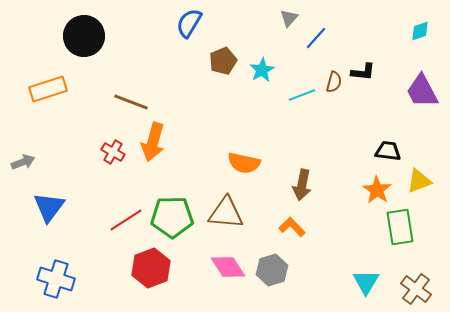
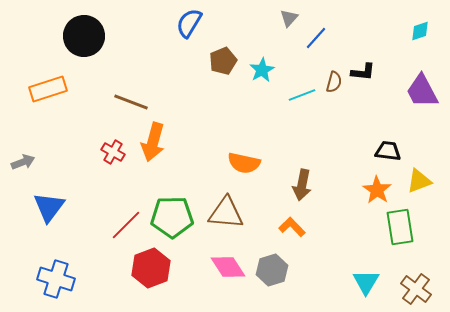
red line: moved 5 px down; rotated 12 degrees counterclockwise
